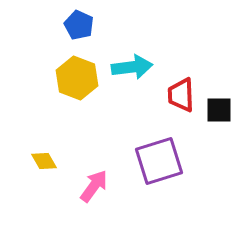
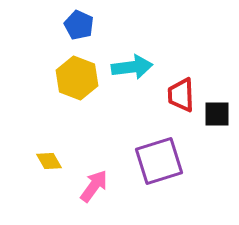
black square: moved 2 px left, 4 px down
yellow diamond: moved 5 px right
